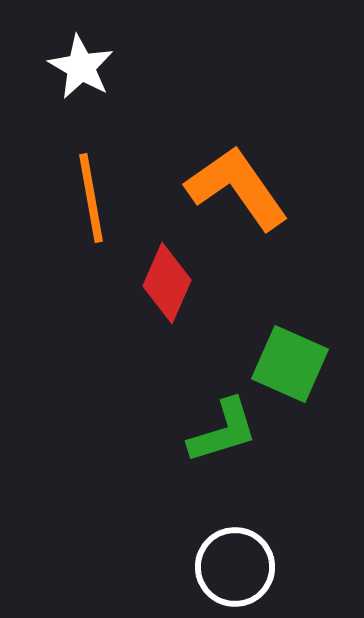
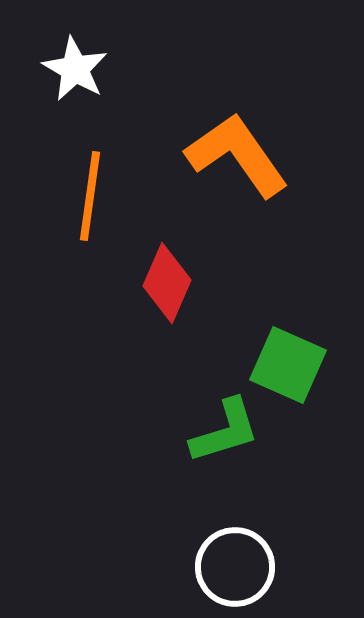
white star: moved 6 px left, 2 px down
orange L-shape: moved 33 px up
orange line: moved 1 px left, 2 px up; rotated 18 degrees clockwise
green square: moved 2 px left, 1 px down
green L-shape: moved 2 px right
